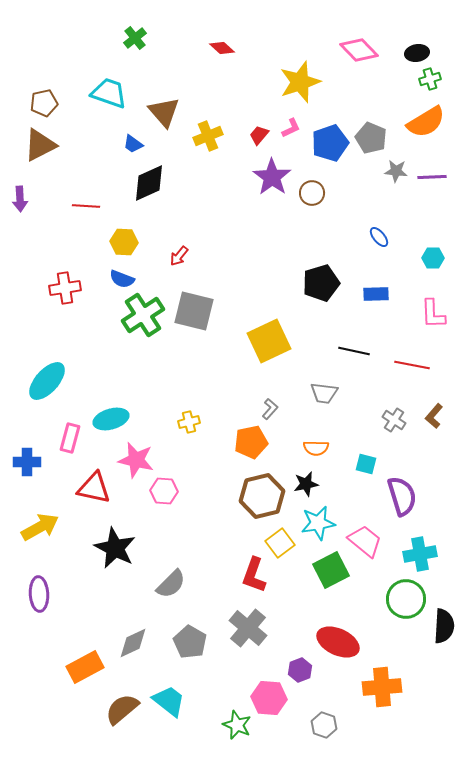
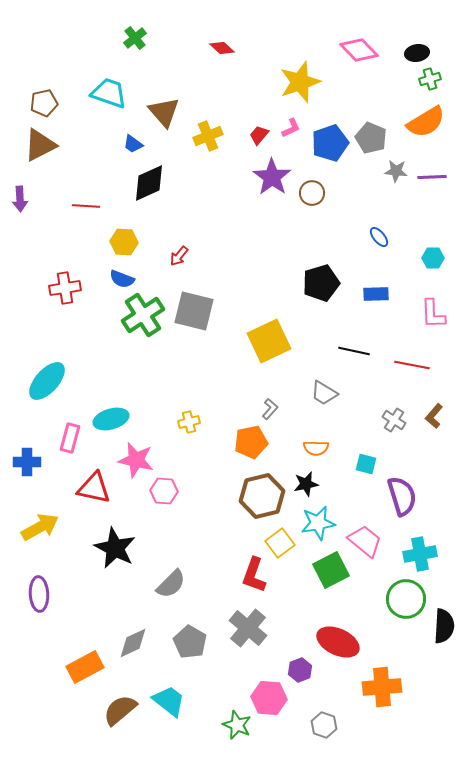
gray trapezoid at (324, 393): rotated 24 degrees clockwise
brown semicircle at (122, 709): moved 2 px left, 1 px down
